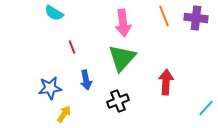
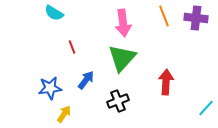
blue arrow: rotated 132 degrees counterclockwise
